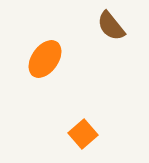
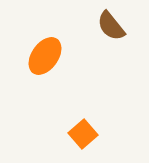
orange ellipse: moved 3 px up
